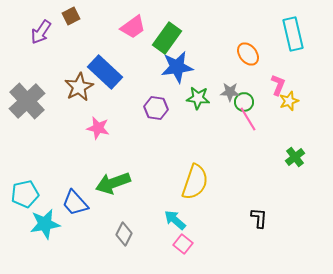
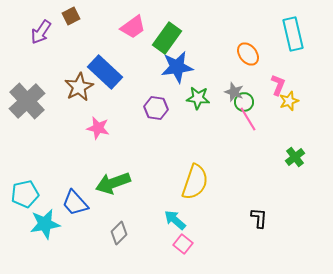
gray star: moved 4 px right; rotated 18 degrees clockwise
gray diamond: moved 5 px left, 1 px up; rotated 20 degrees clockwise
